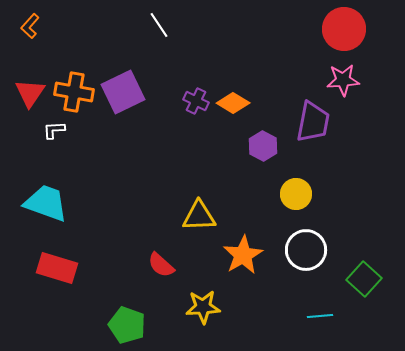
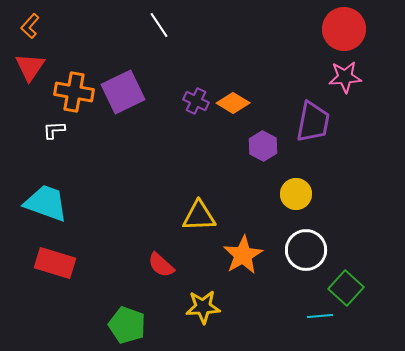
pink star: moved 2 px right, 3 px up
red triangle: moved 26 px up
red rectangle: moved 2 px left, 5 px up
green square: moved 18 px left, 9 px down
